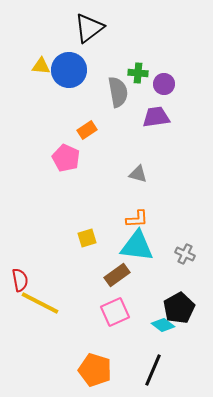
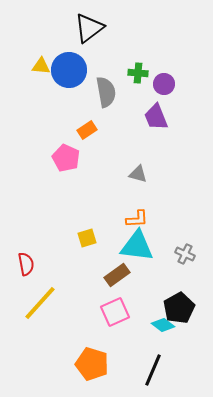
gray semicircle: moved 12 px left
purple trapezoid: rotated 104 degrees counterclockwise
red semicircle: moved 6 px right, 16 px up
yellow line: rotated 75 degrees counterclockwise
orange pentagon: moved 3 px left, 6 px up
